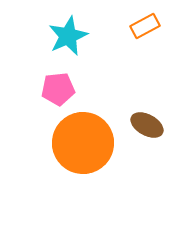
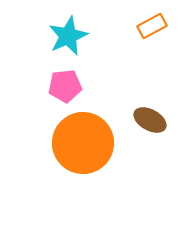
orange rectangle: moved 7 px right
pink pentagon: moved 7 px right, 3 px up
brown ellipse: moved 3 px right, 5 px up
